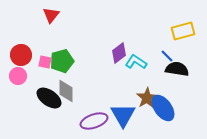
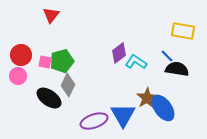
yellow rectangle: rotated 25 degrees clockwise
gray diamond: moved 2 px right, 6 px up; rotated 25 degrees clockwise
